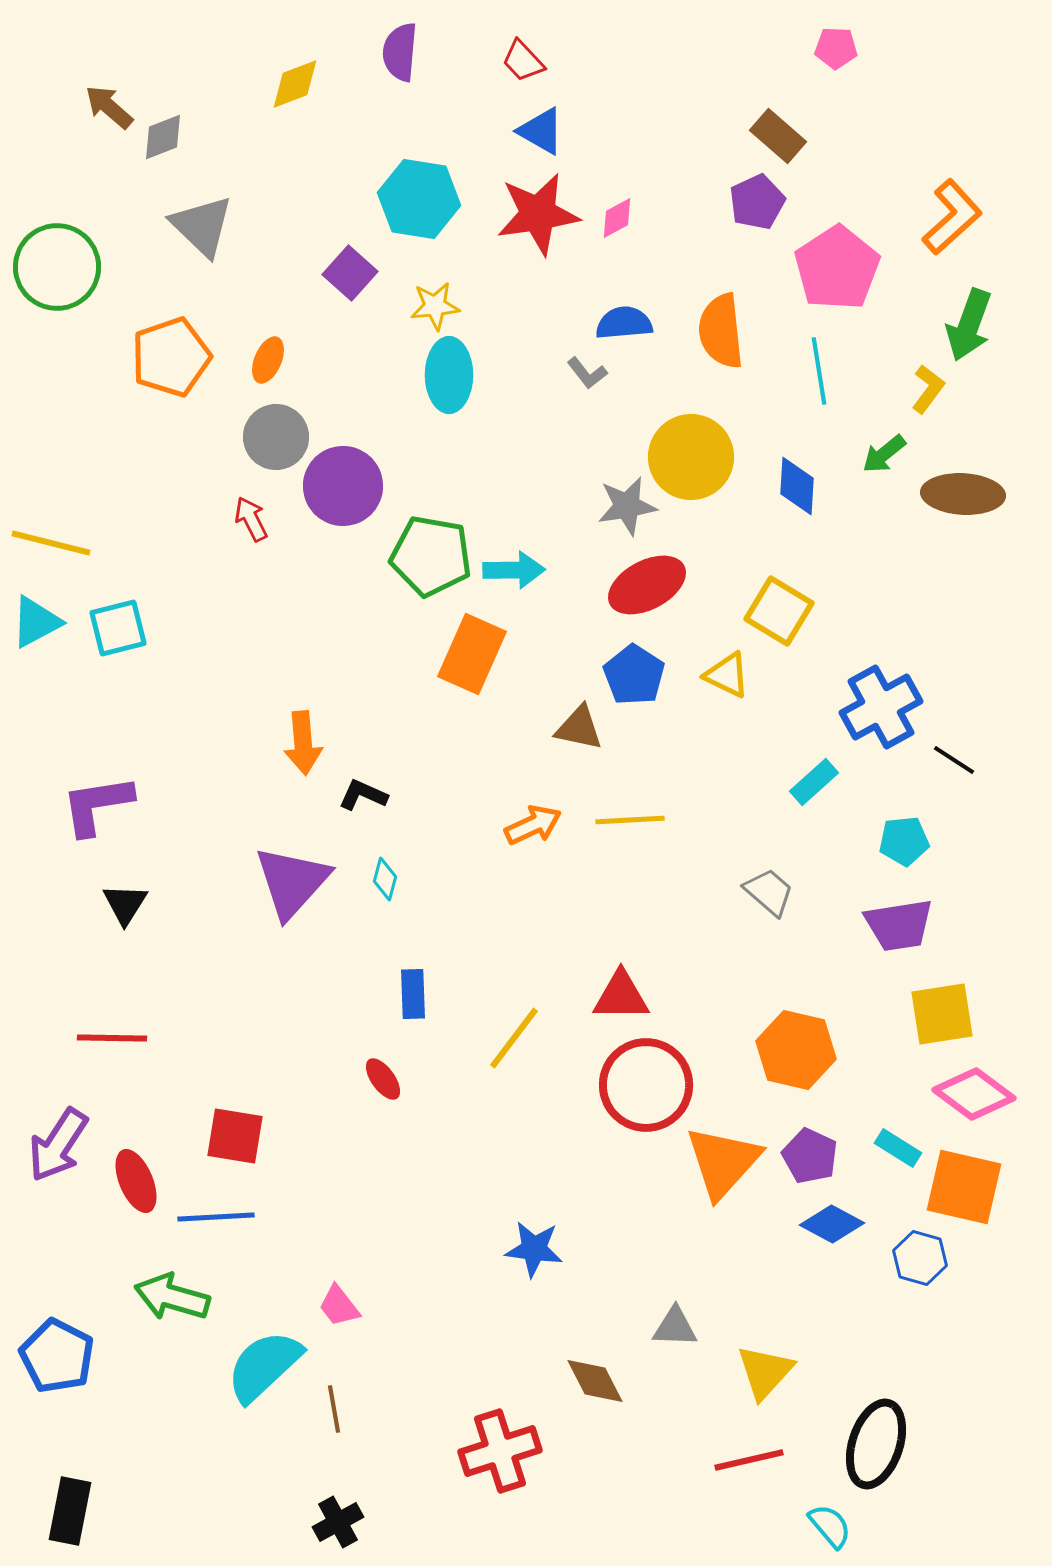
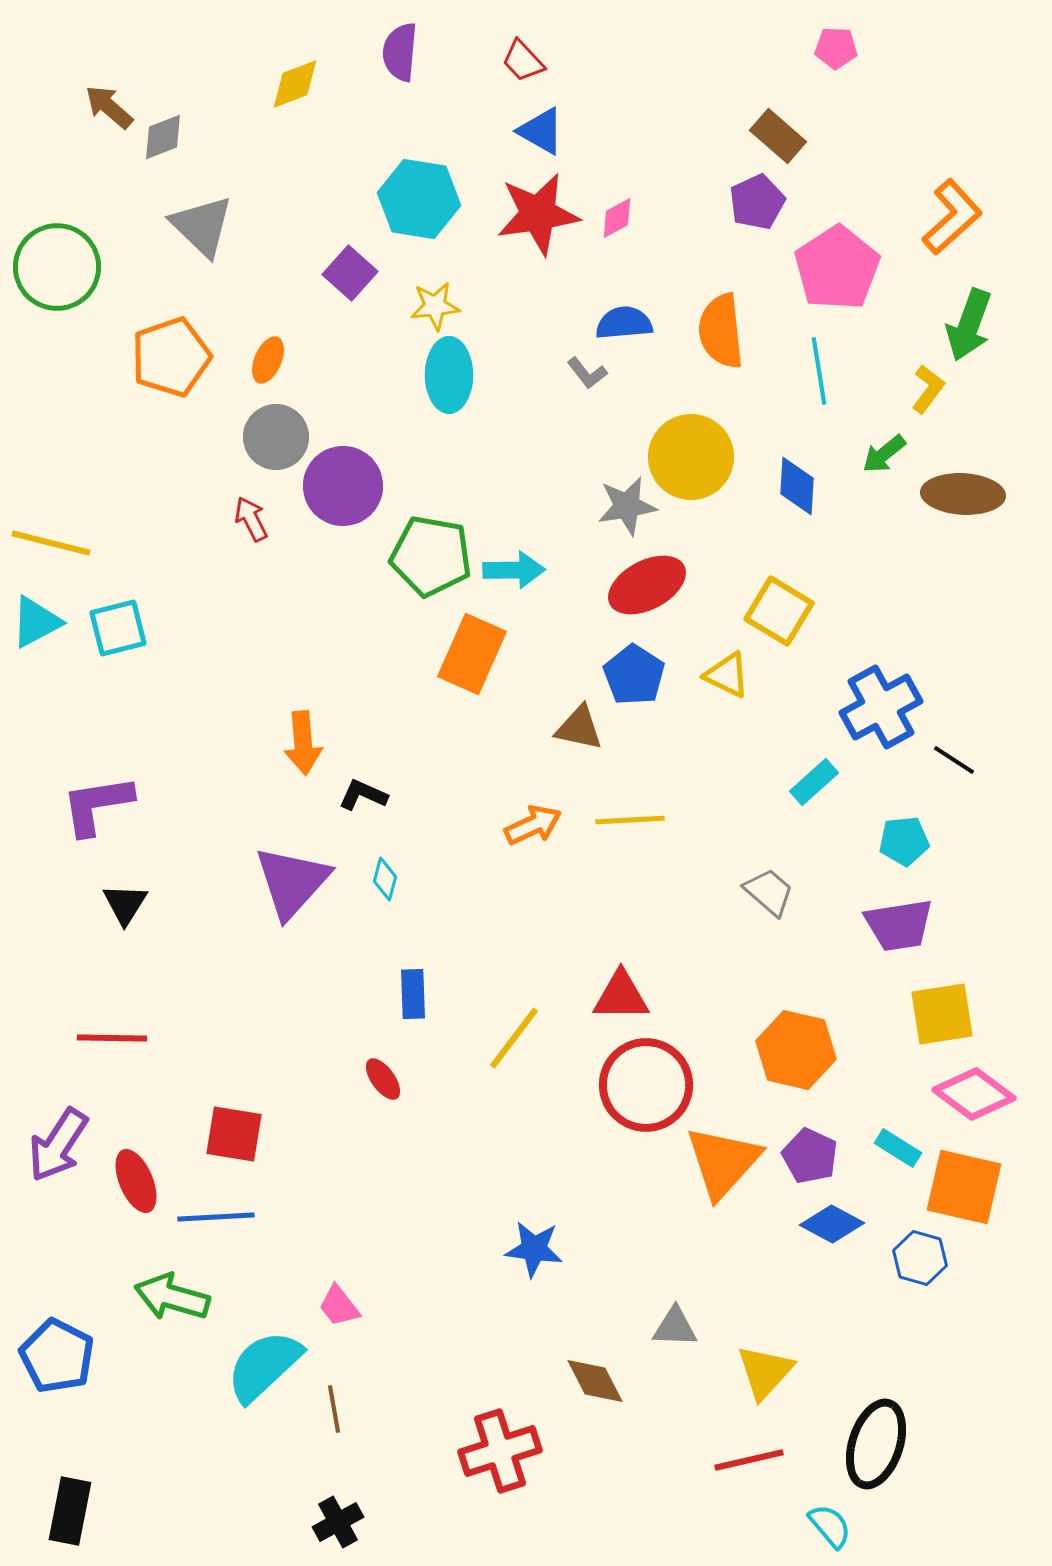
red square at (235, 1136): moved 1 px left, 2 px up
